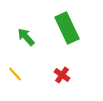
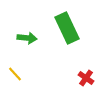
green arrow: moved 1 px right, 1 px down; rotated 138 degrees clockwise
red cross: moved 24 px right, 3 px down
